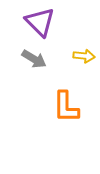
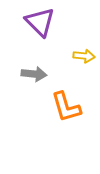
gray arrow: moved 15 px down; rotated 25 degrees counterclockwise
orange L-shape: rotated 16 degrees counterclockwise
